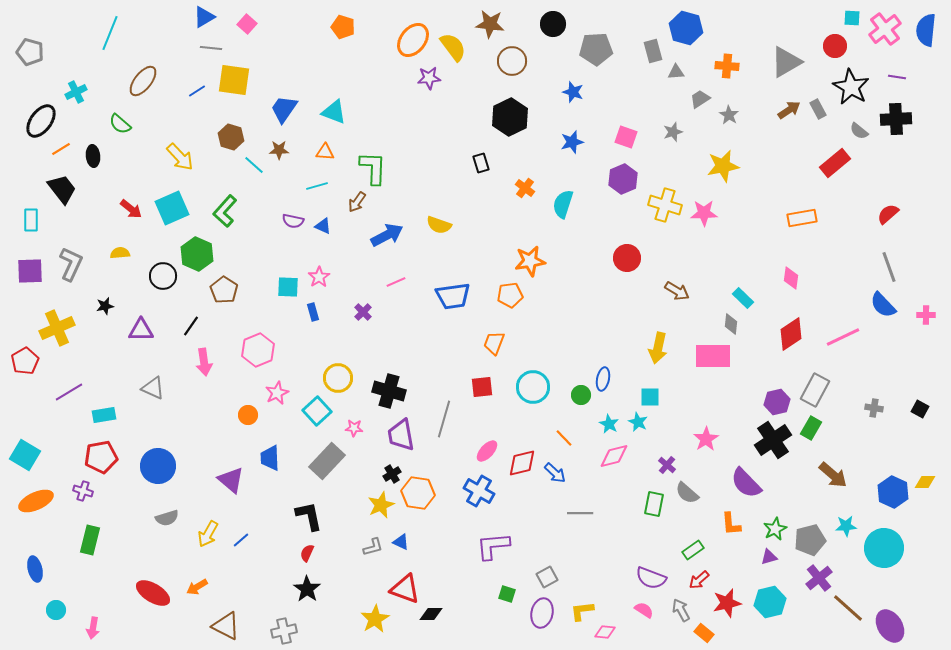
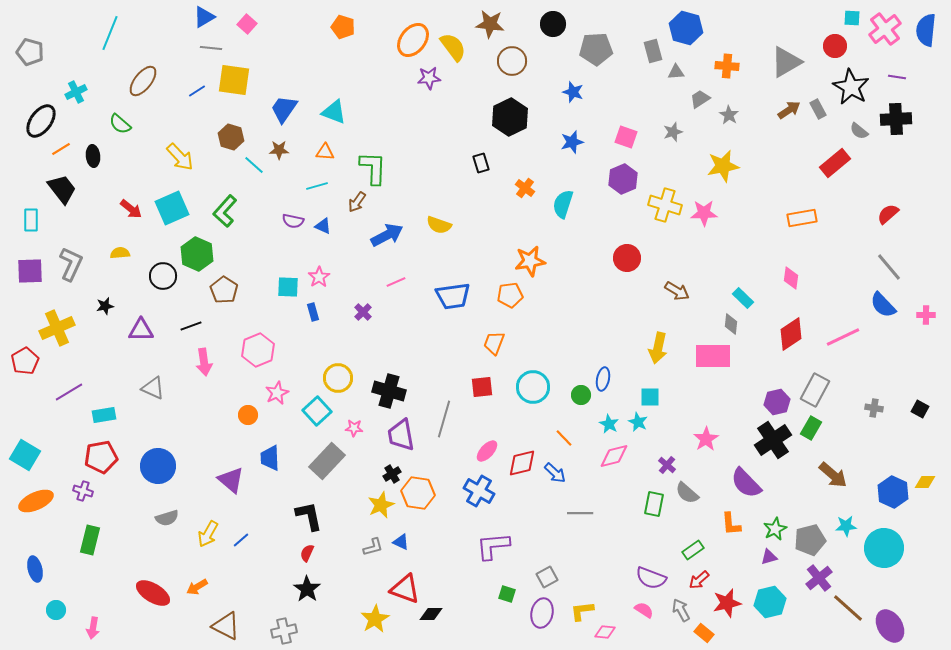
gray line at (889, 267): rotated 20 degrees counterclockwise
black line at (191, 326): rotated 35 degrees clockwise
